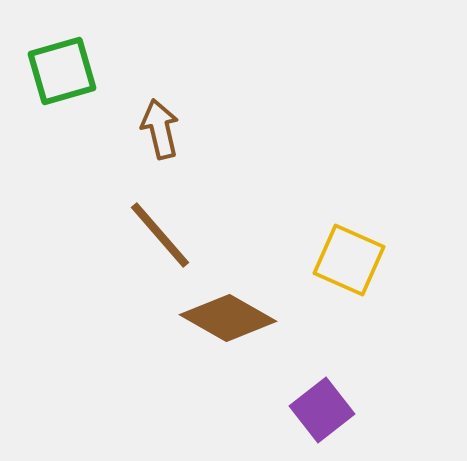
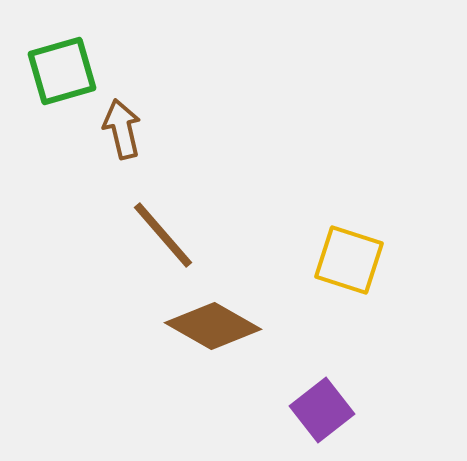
brown arrow: moved 38 px left
brown line: moved 3 px right
yellow square: rotated 6 degrees counterclockwise
brown diamond: moved 15 px left, 8 px down
